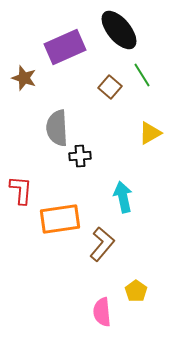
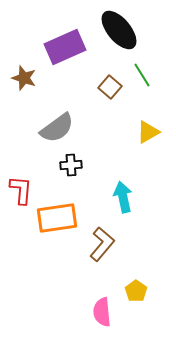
gray semicircle: rotated 123 degrees counterclockwise
yellow triangle: moved 2 px left, 1 px up
black cross: moved 9 px left, 9 px down
orange rectangle: moved 3 px left, 1 px up
